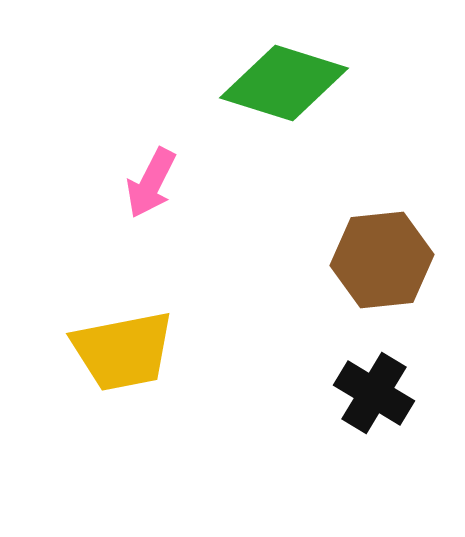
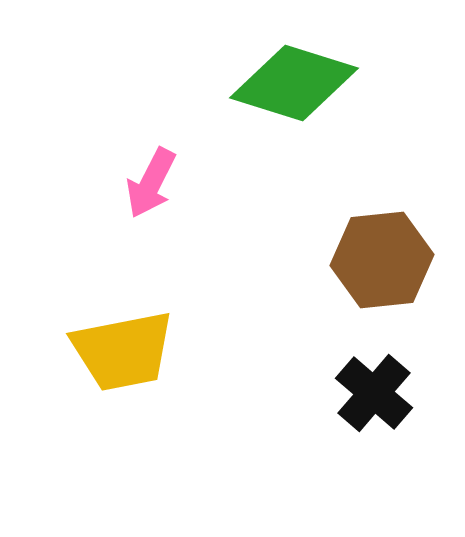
green diamond: moved 10 px right
black cross: rotated 10 degrees clockwise
